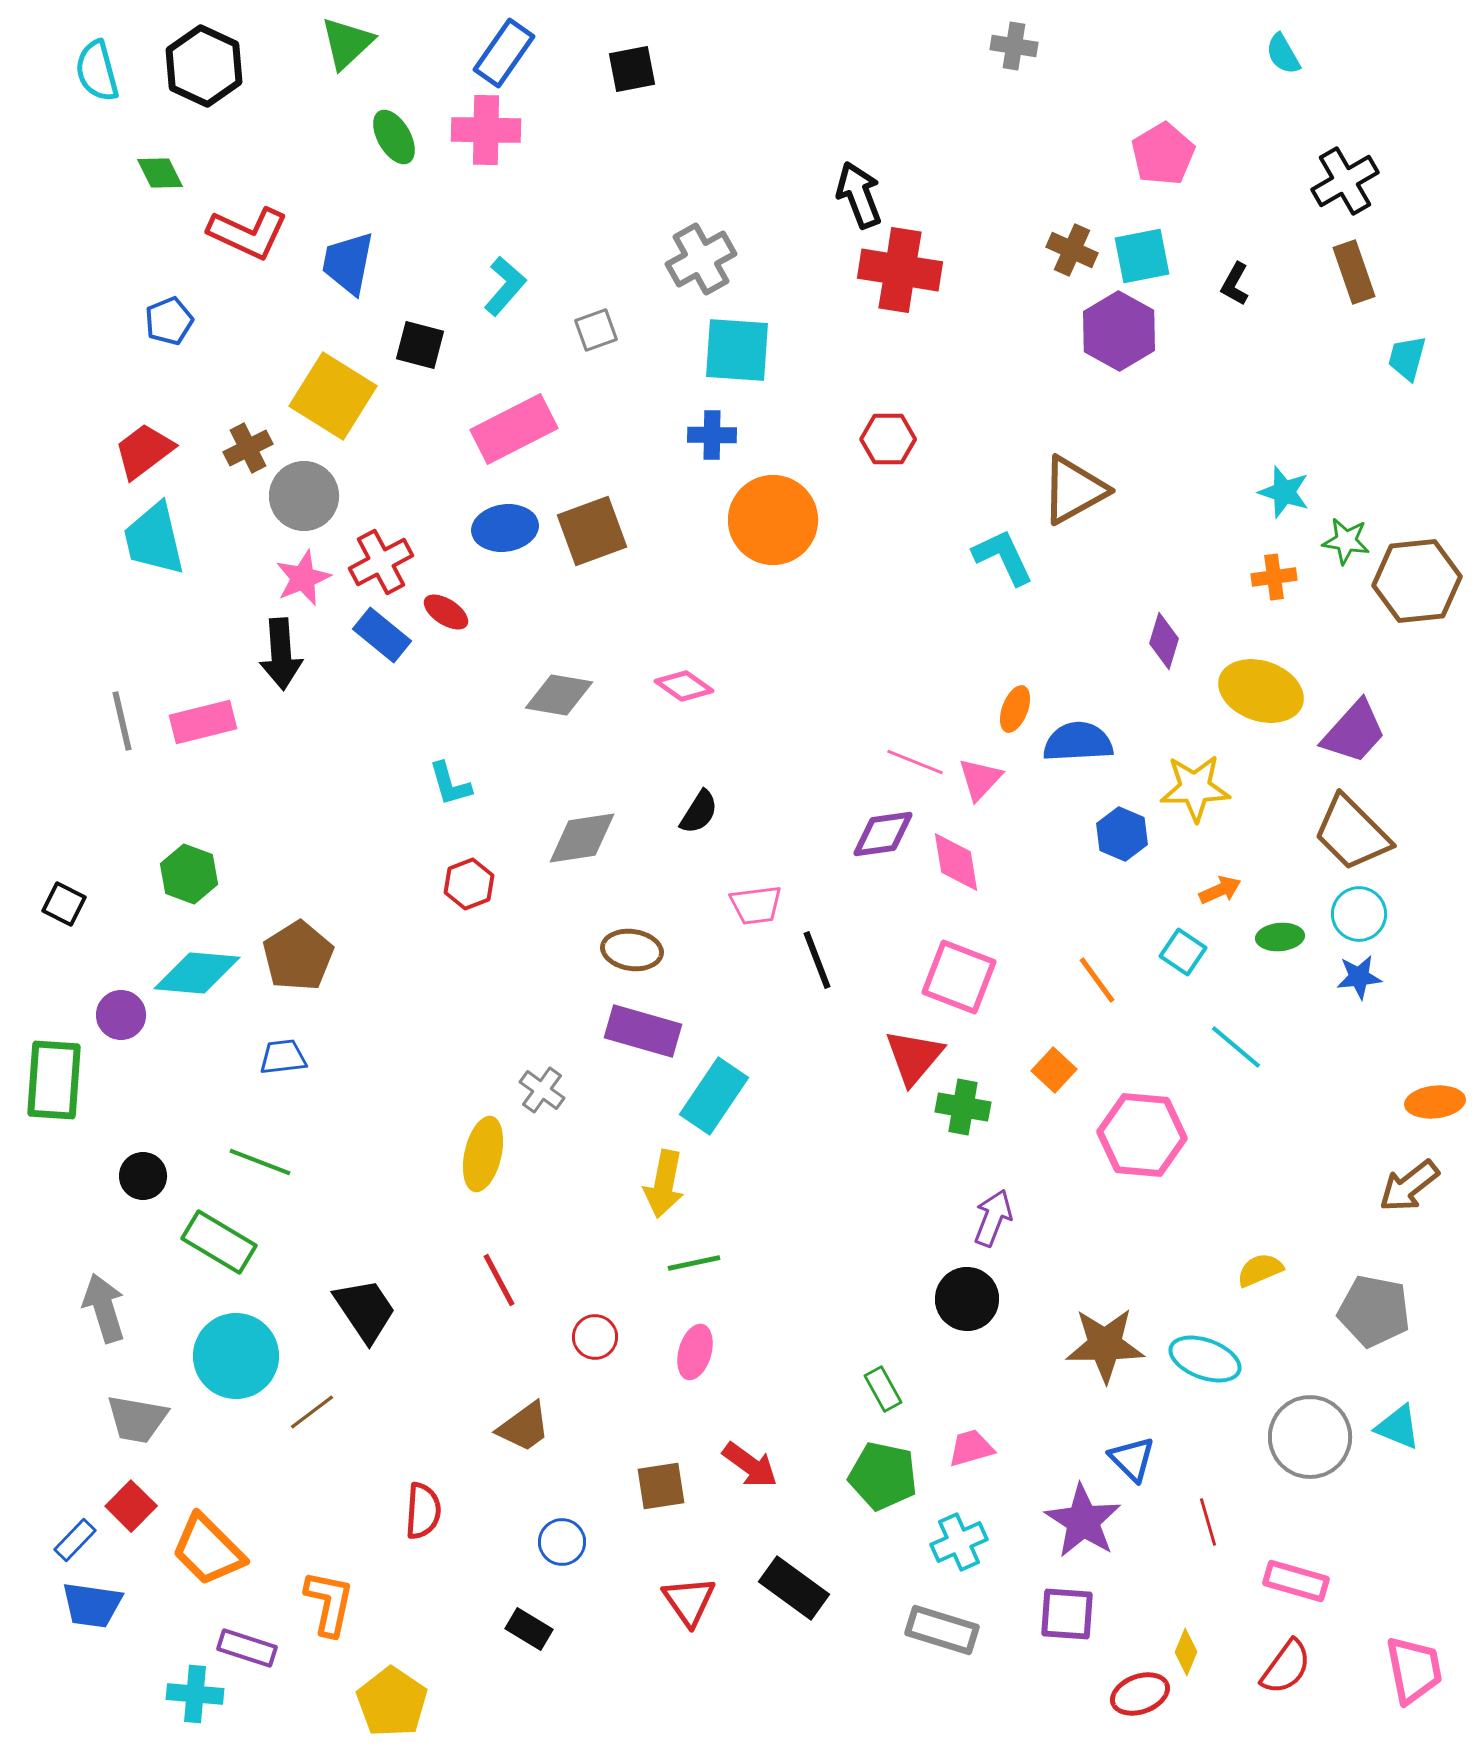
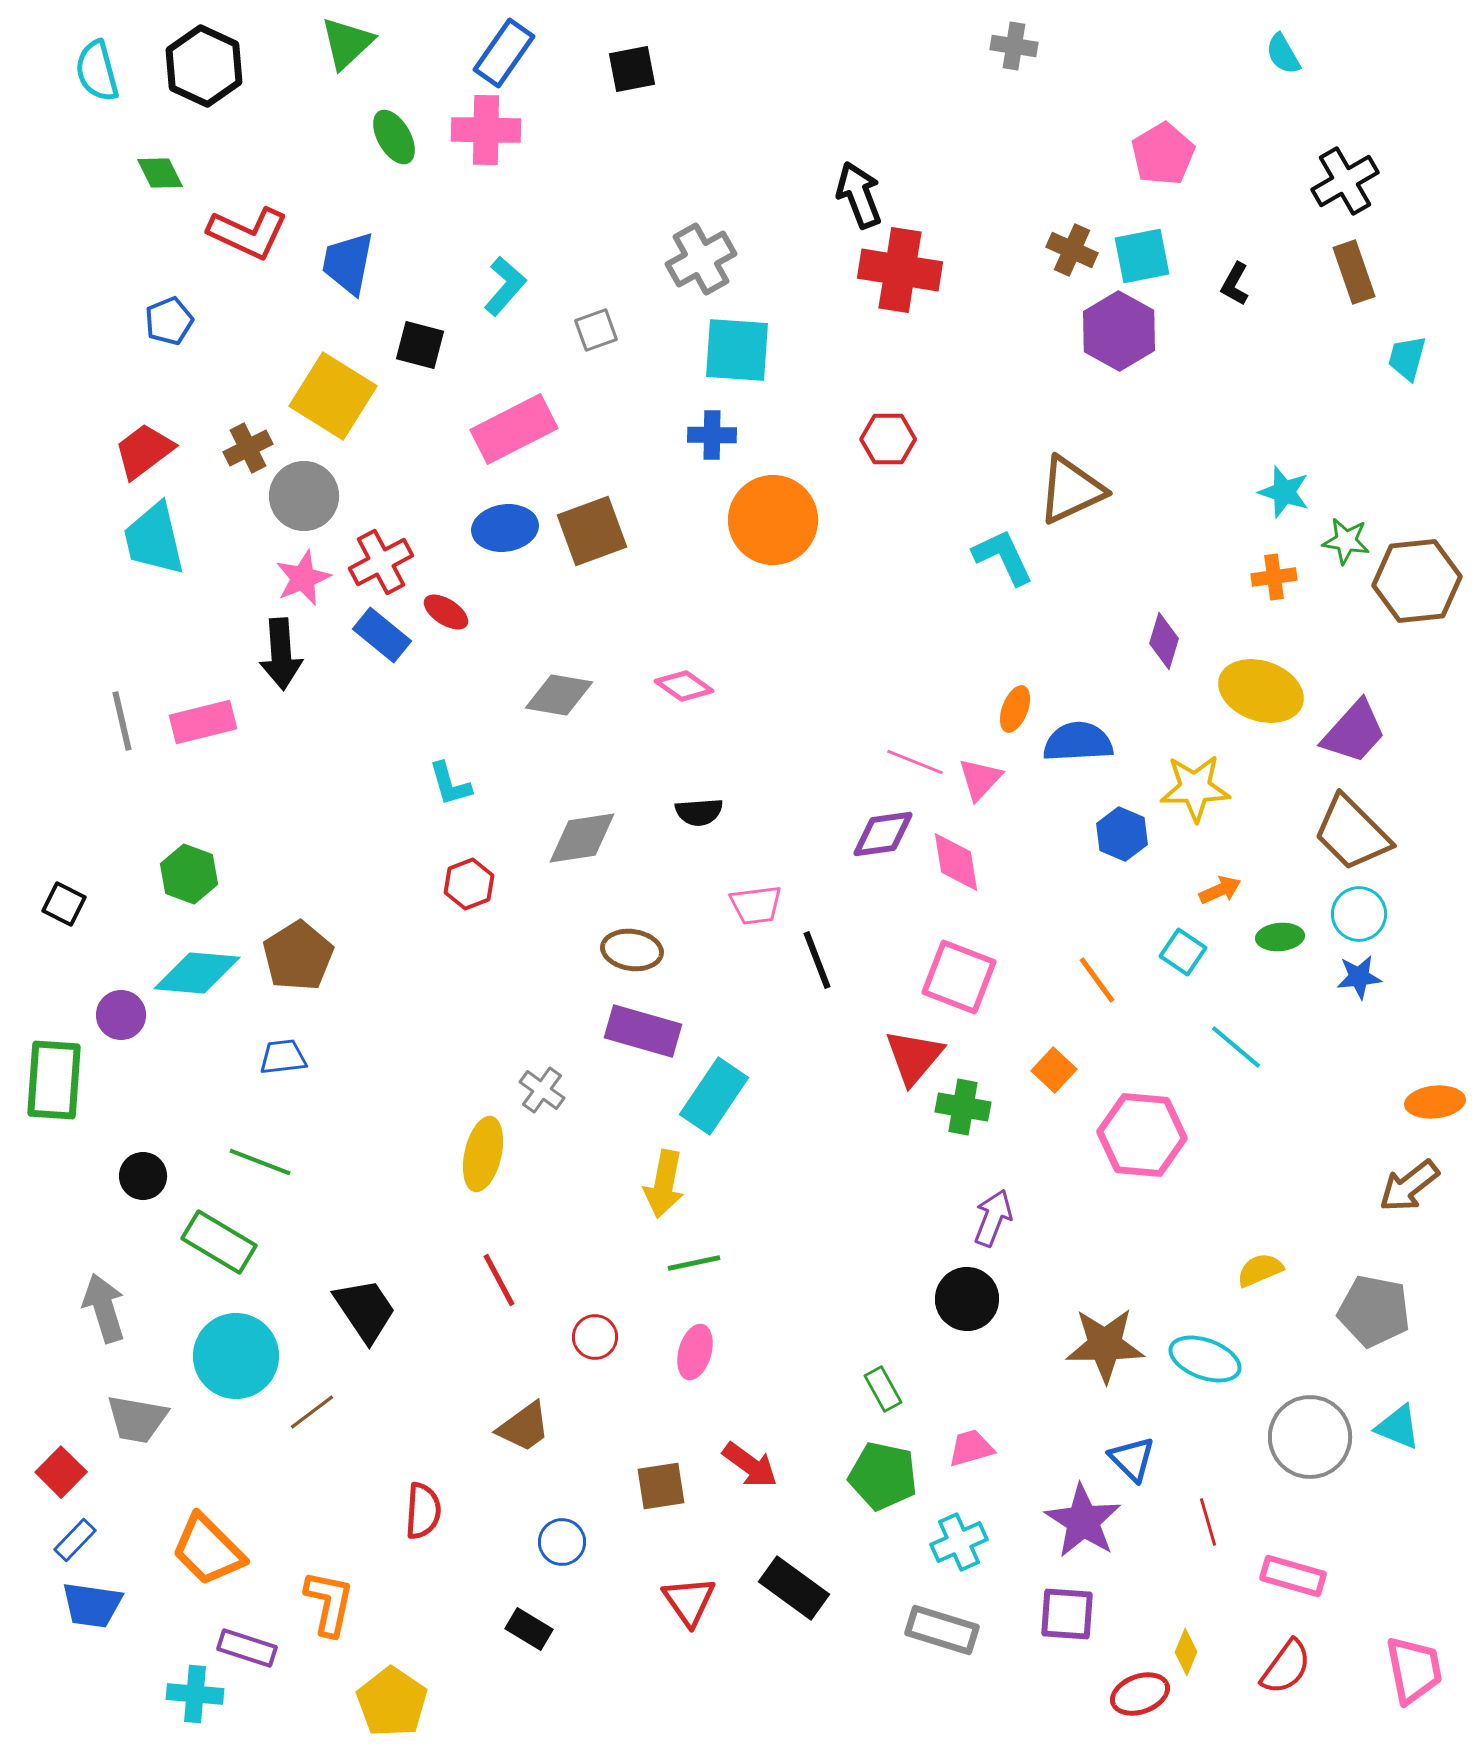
brown triangle at (1074, 490): moved 3 px left; rotated 4 degrees clockwise
black semicircle at (699, 812): rotated 54 degrees clockwise
red square at (131, 1506): moved 70 px left, 34 px up
pink rectangle at (1296, 1581): moved 3 px left, 5 px up
